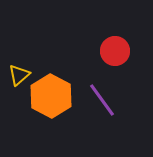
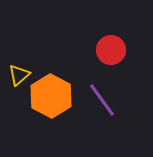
red circle: moved 4 px left, 1 px up
